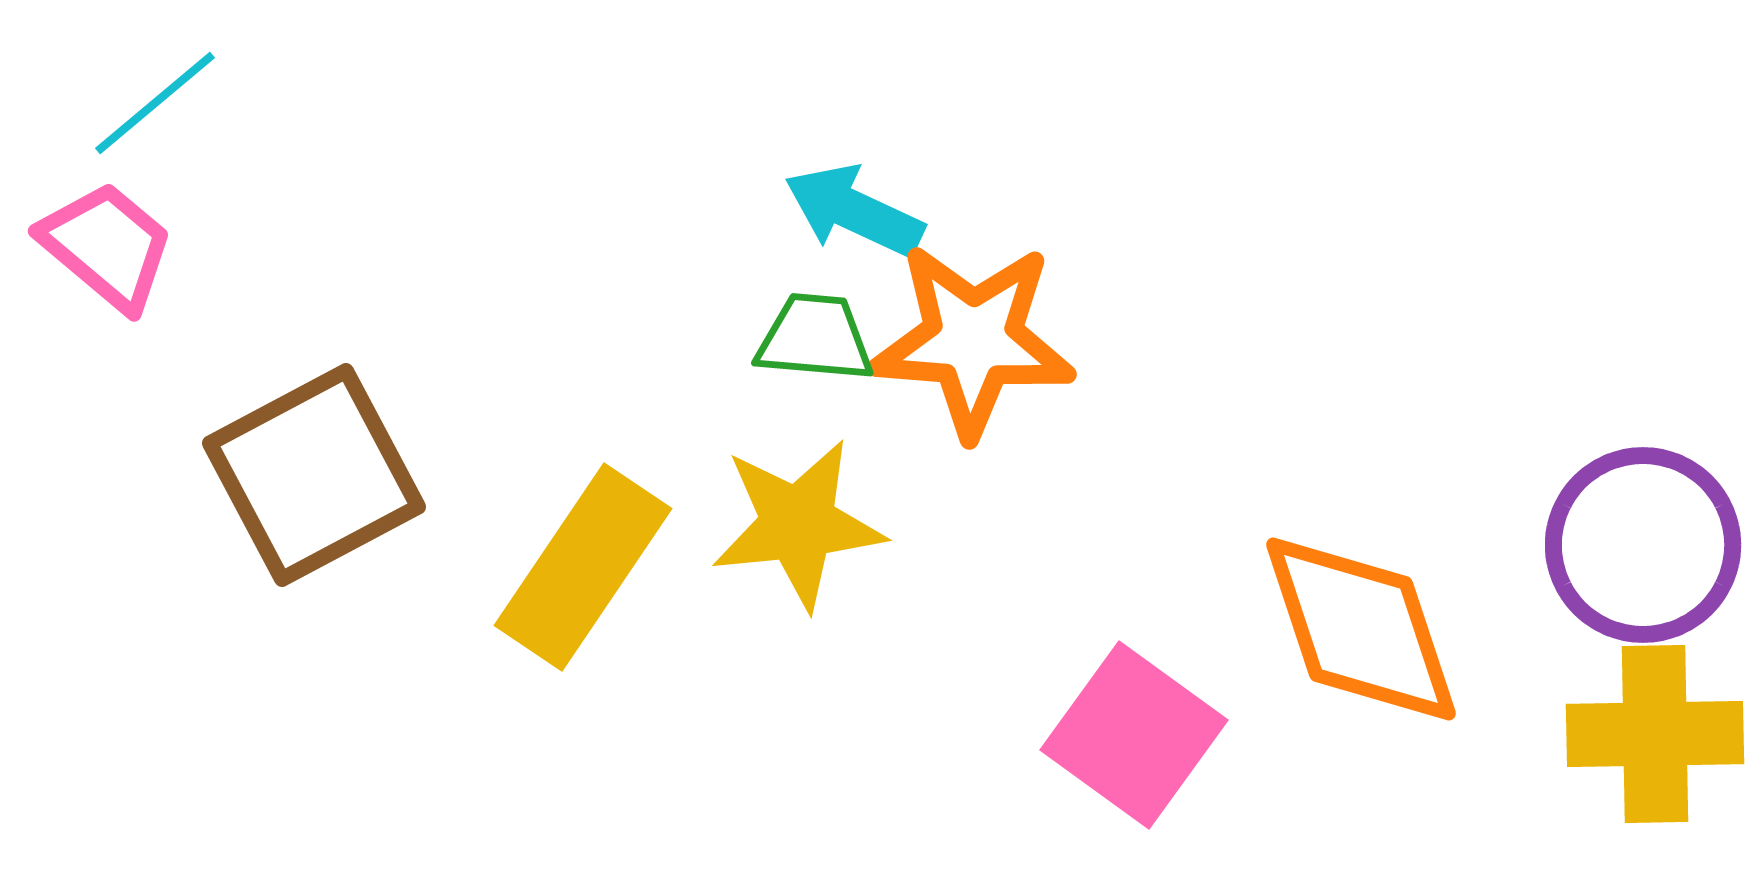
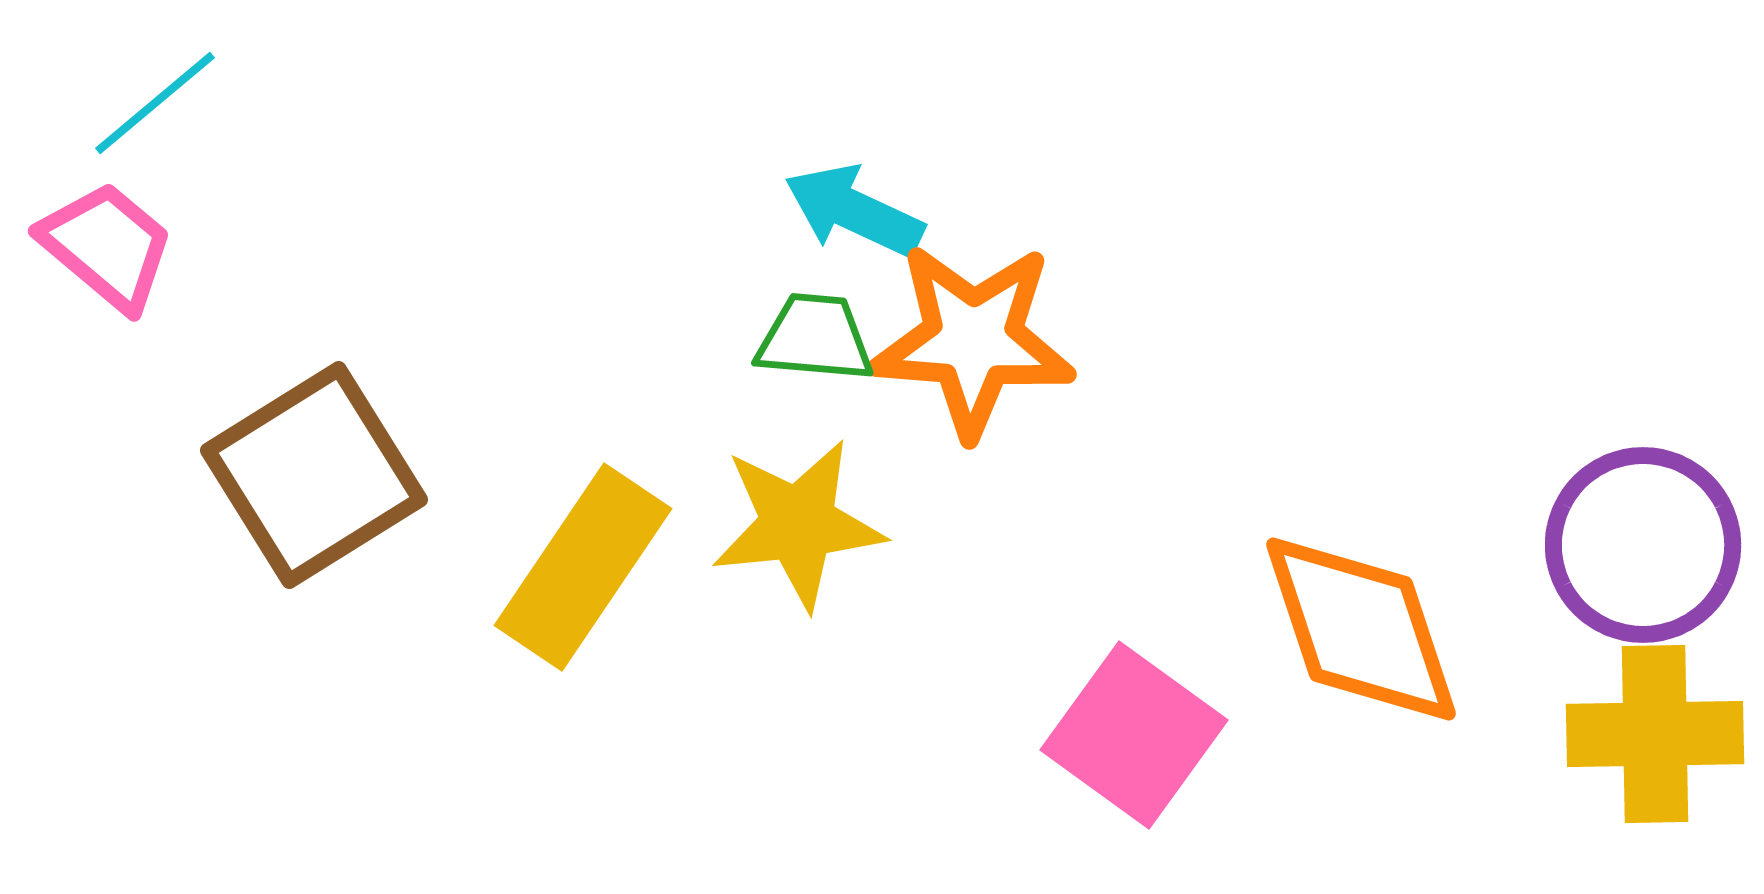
brown square: rotated 4 degrees counterclockwise
